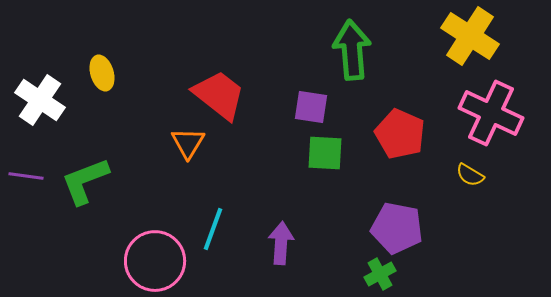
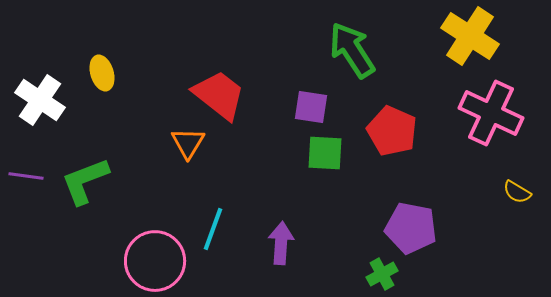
green arrow: rotated 28 degrees counterclockwise
red pentagon: moved 8 px left, 3 px up
yellow semicircle: moved 47 px right, 17 px down
purple pentagon: moved 14 px right
green cross: moved 2 px right
